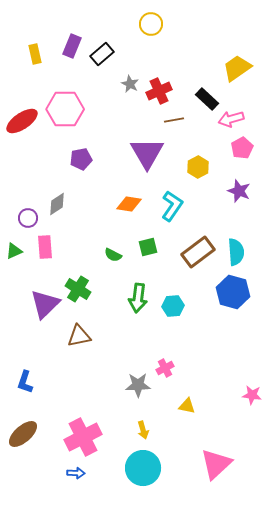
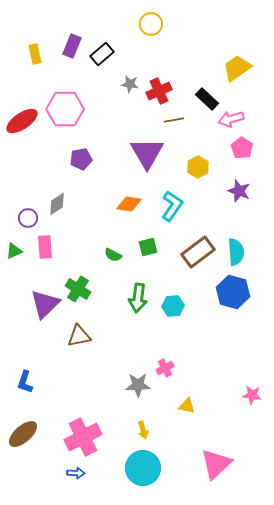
gray star at (130, 84): rotated 18 degrees counterclockwise
pink pentagon at (242, 148): rotated 10 degrees counterclockwise
